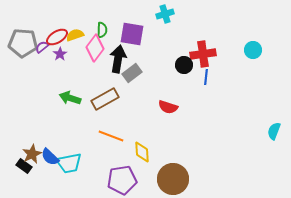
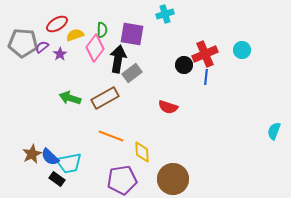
red ellipse: moved 13 px up
cyan circle: moved 11 px left
red cross: moved 2 px right; rotated 15 degrees counterclockwise
brown rectangle: moved 1 px up
black rectangle: moved 33 px right, 13 px down
